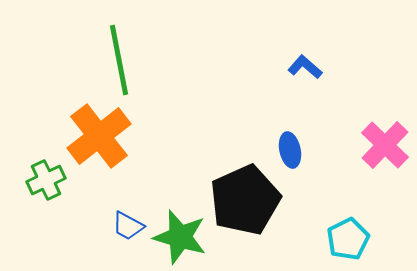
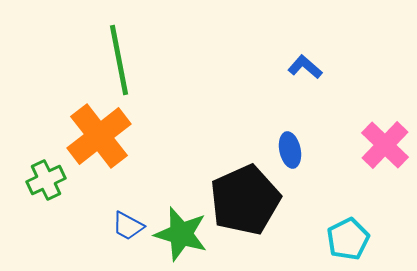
green star: moved 1 px right, 3 px up
